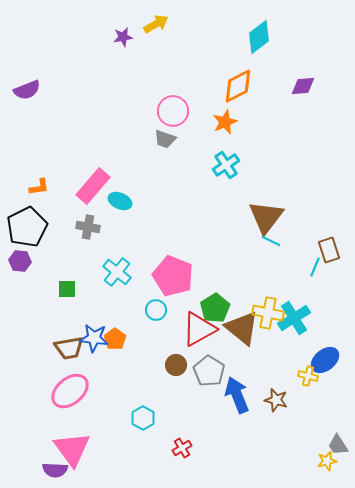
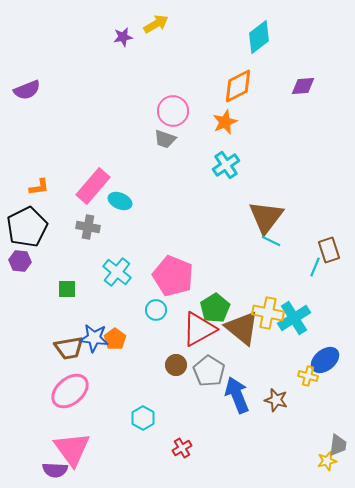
gray trapezoid at (338, 445): rotated 140 degrees counterclockwise
